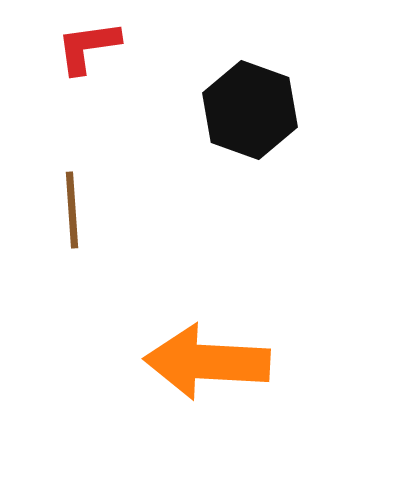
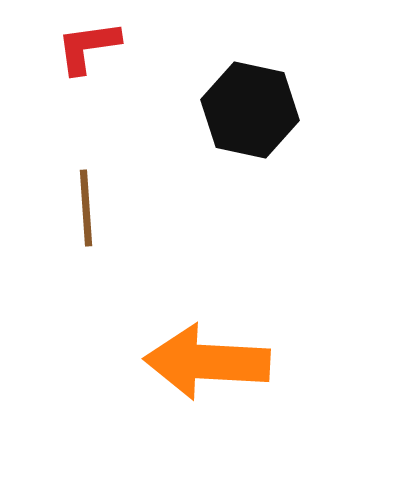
black hexagon: rotated 8 degrees counterclockwise
brown line: moved 14 px right, 2 px up
